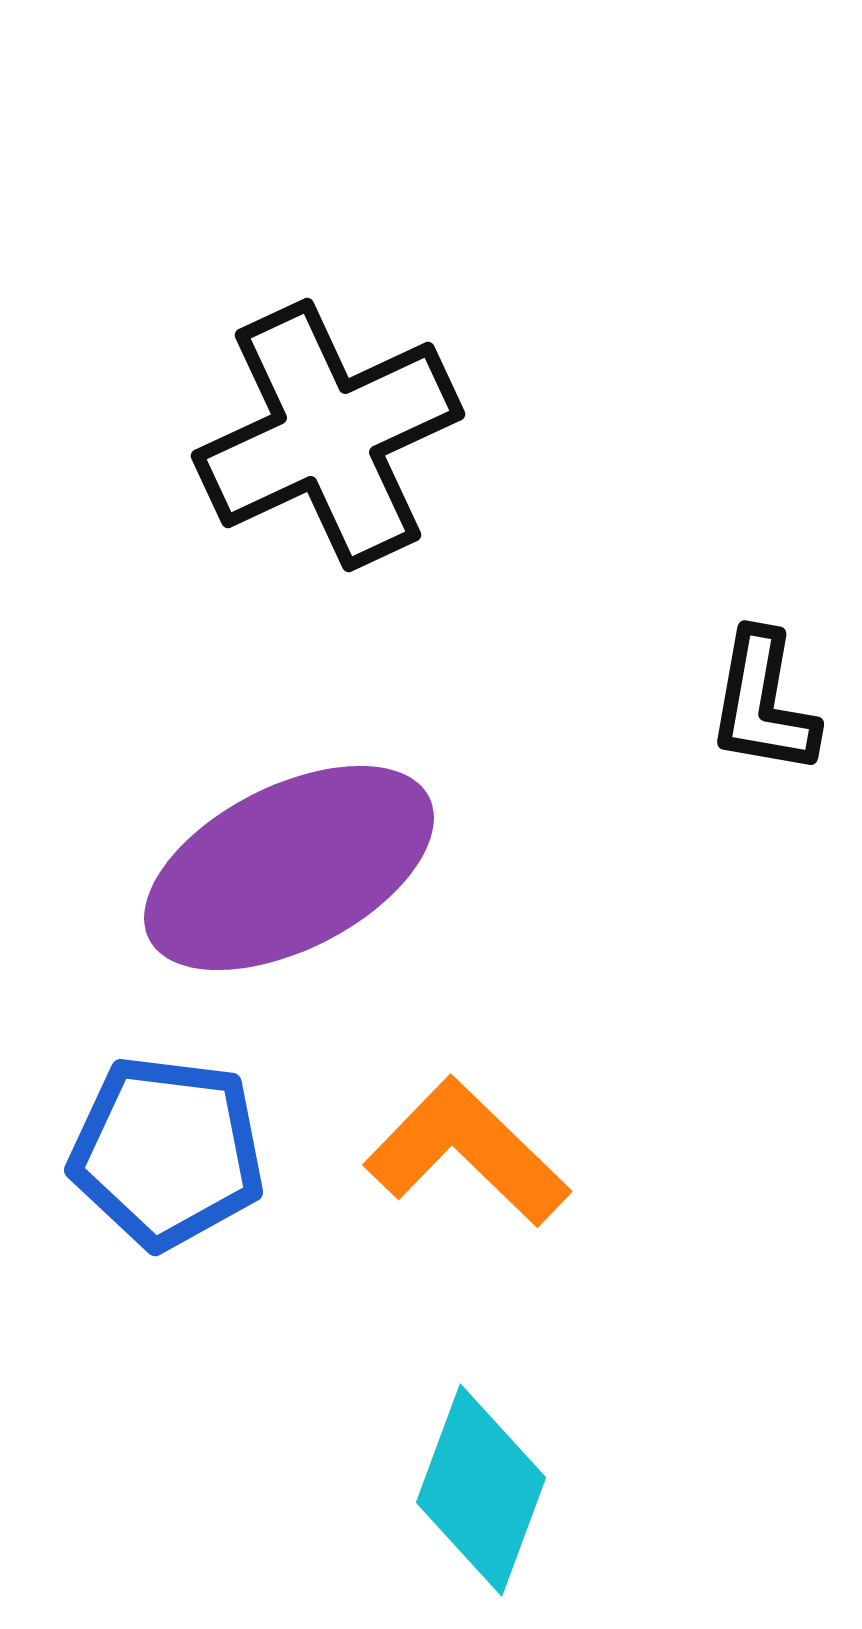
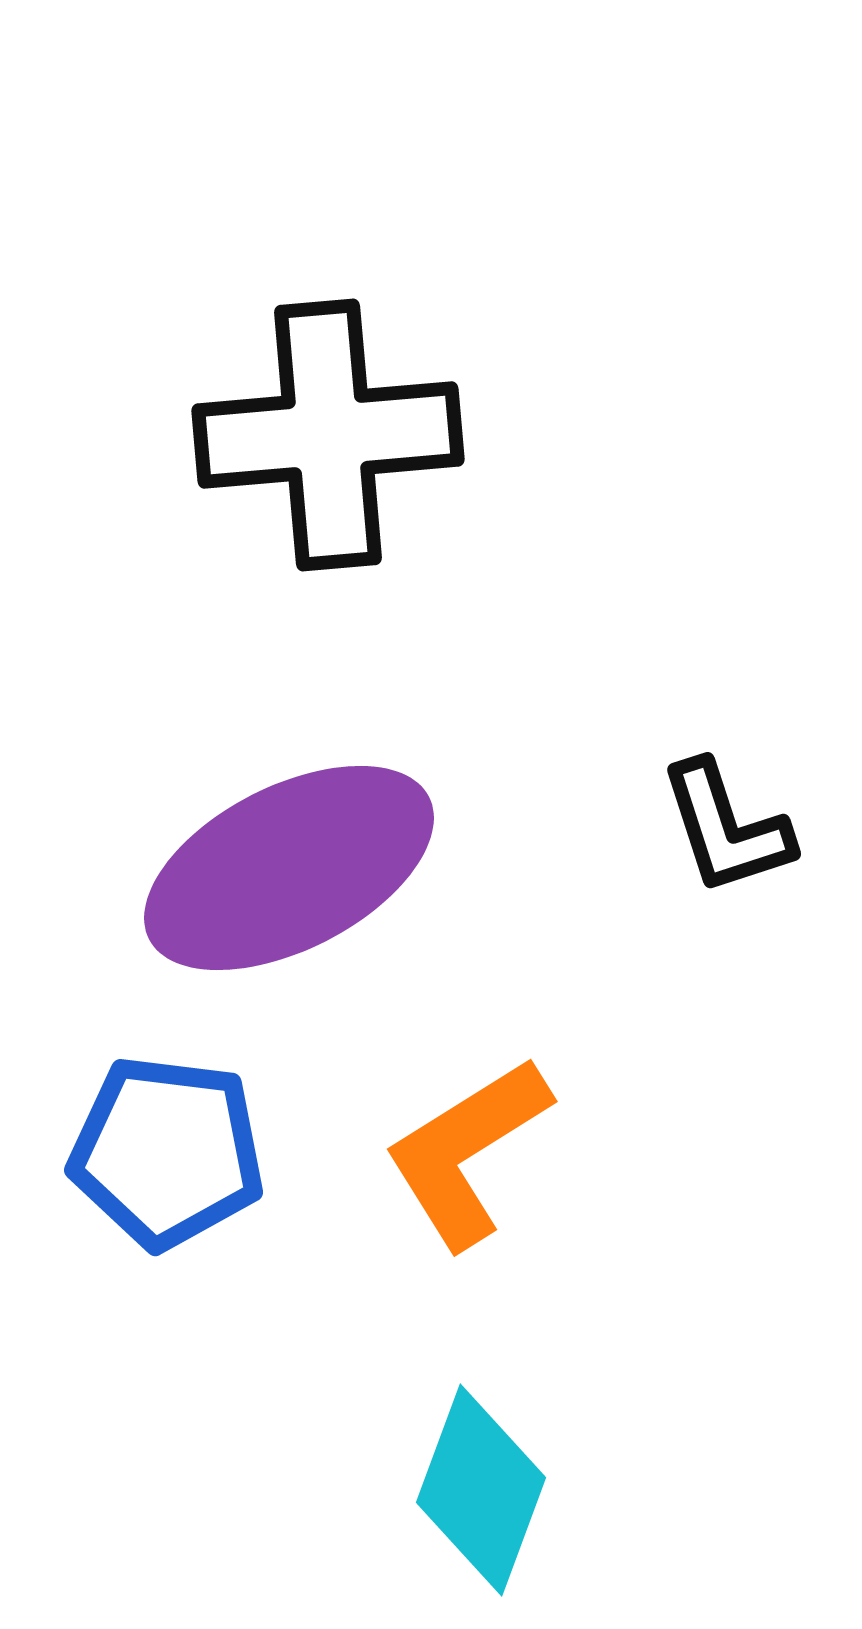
black cross: rotated 20 degrees clockwise
black L-shape: moved 37 px left, 125 px down; rotated 28 degrees counterclockwise
orange L-shape: rotated 76 degrees counterclockwise
